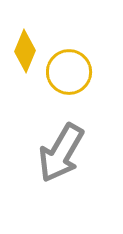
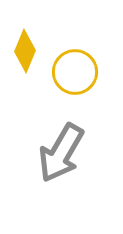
yellow circle: moved 6 px right
